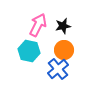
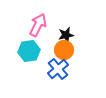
black star: moved 3 px right, 9 px down
cyan hexagon: rotated 20 degrees counterclockwise
